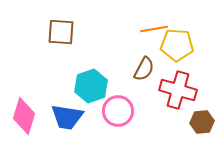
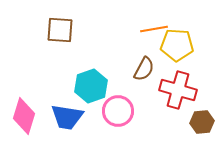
brown square: moved 1 px left, 2 px up
